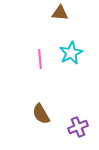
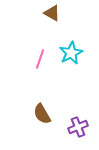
brown triangle: moved 8 px left; rotated 24 degrees clockwise
pink line: rotated 24 degrees clockwise
brown semicircle: moved 1 px right
